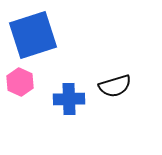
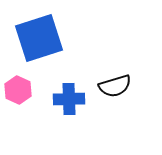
blue square: moved 6 px right, 3 px down
pink hexagon: moved 2 px left, 8 px down
